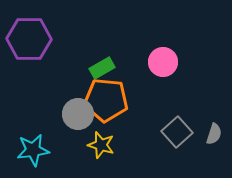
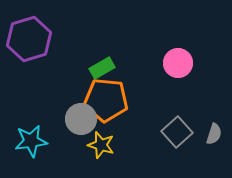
purple hexagon: rotated 18 degrees counterclockwise
pink circle: moved 15 px right, 1 px down
gray circle: moved 3 px right, 5 px down
cyan star: moved 2 px left, 9 px up
